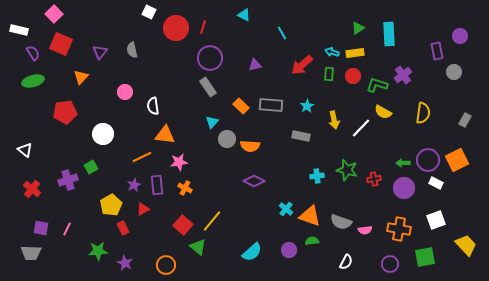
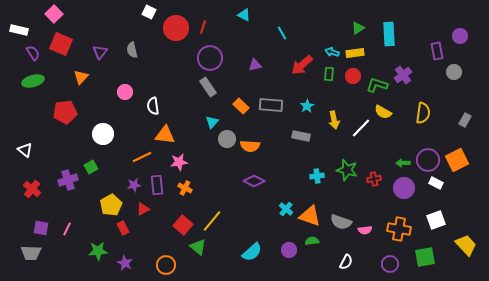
purple star at (134, 185): rotated 16 degrees clockwise
